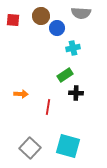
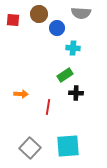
brown circle: moved 2 px left, 2 px up
cyan cross: rotated 16 degrees clockwise
cyan square: rotated 20 degrees counterclockwise
